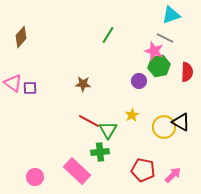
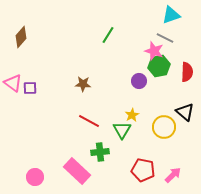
black triangle: moved 4 px right, 10 px up; rotated 12 degrees clockwise
green triangle: moved 14 px right
